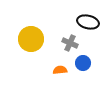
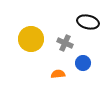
gray cross: moved 5 px left
orange semicircle: moved 2 px left, 4 px down
